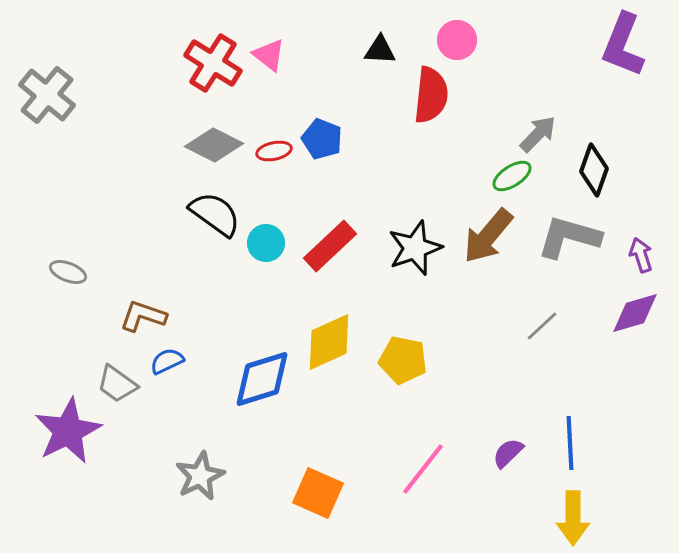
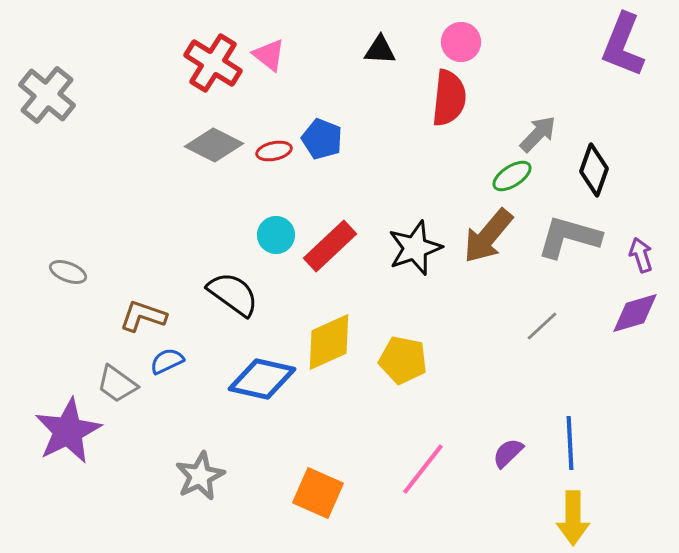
pink circle: moved 4 px right, 2 px down
red semicircle: moved 18 px right, 3 px down
black semicircle: moved 18 px right, 80 px down
cyan circle: moved 10 px right, 8 px up
blue diamond: rotated 30 degrees clockwise
